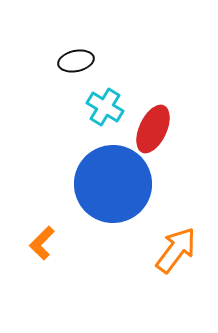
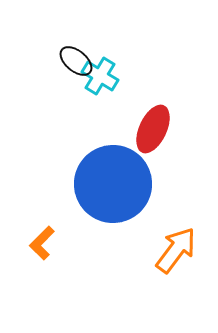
black ellipse: rotated 52 degrees clockwise
cyan cross: moved 5 px left, 31 px up
